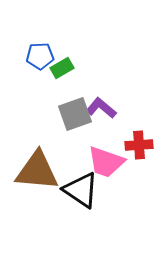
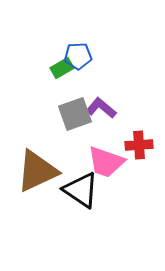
blue pentagon: moved 38 px right
brown triangle: rotated 30 degrees counterclockwise
